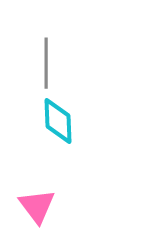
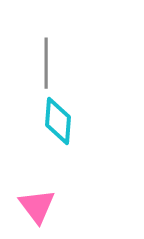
cyan diamond: rotated 6 degrees clockwise
